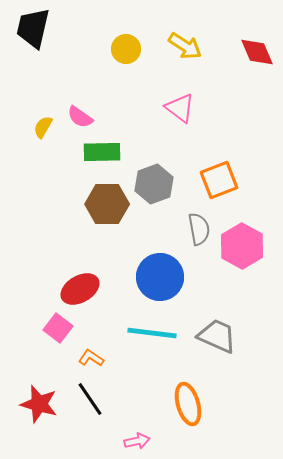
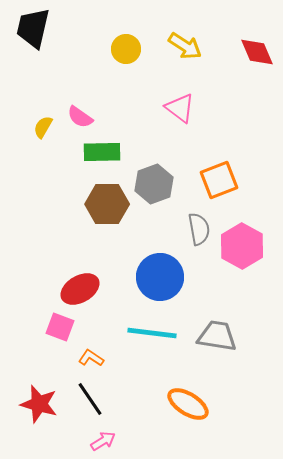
pink square: moved 2 px right, 1 px up; rotated 16 degrees counterclockwise
gray trapezoid: rotated 15 degrees counterclockwise
orange ellipse: rotated 42 degrees counterclockwise
pink arrow: moved 34 px left; rotated 20 degrees counterclockwise
